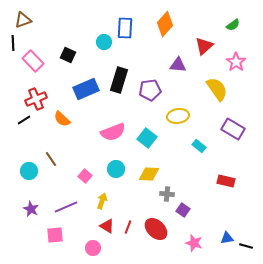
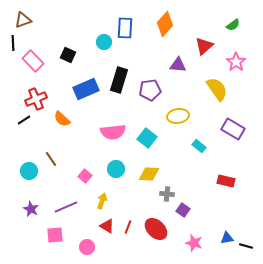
pink semicircle at (113, 132): rotated 15 degrees clockwise
pink circle at (93, 248): moved 6 px left, 1 px up
